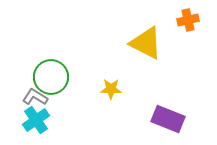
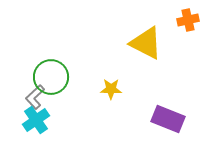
gray L-shape: rotated 75 degrees counterclockwise
